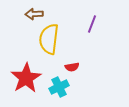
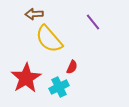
purple line: moved 1 px right, 2 px up; rotated 60 degrees counterclockwise
yellow semicircle: rotated 48 degrees counterclockwise
red semicircle: rotated 56 degrees counterclockwise
